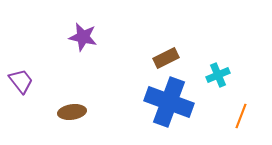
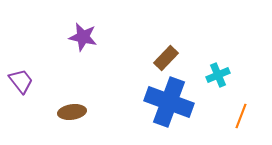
brown rectangle: rotated 20 degrees counterclockwise
